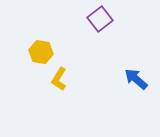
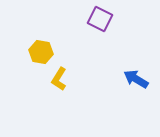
purple square: rotated 25 degrees counterclockwise
blue arrow: rotated 10 degrees counterclockwise
